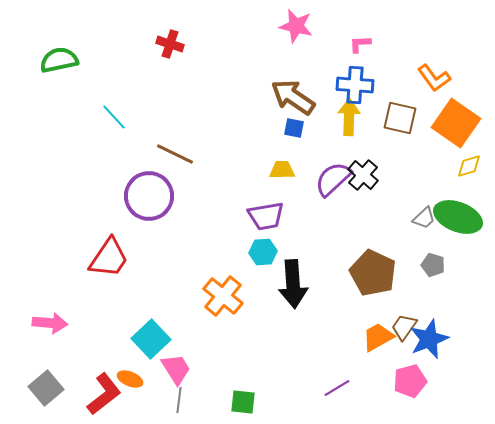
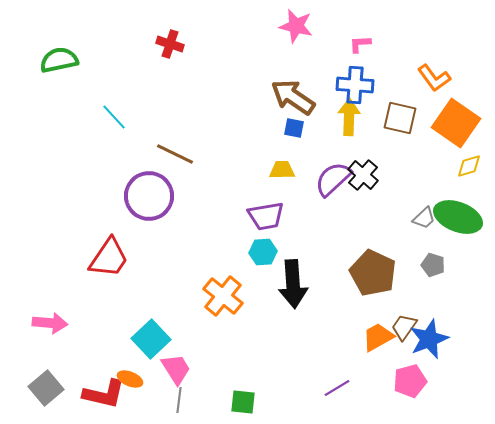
red L-shape: rotated 51 degrees clockwise
